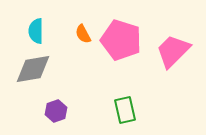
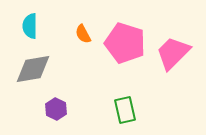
cyan semicircle: moved 6 px left, 5 px up
pink pentagon: moved 4 px right, 3 px down
pink trapezoid: moved 2 px down
purple hexagon: moved 2 px up; rotated 15 degrees counterclockwise
